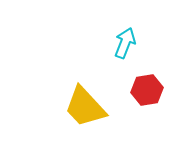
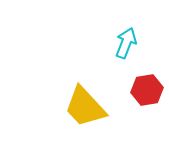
cyan arrow: moved 1 px right
